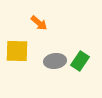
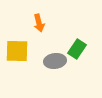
orange arrow: rotated 36 degrees clockwise
green rectangle: moved 3 px left, 12 px up
